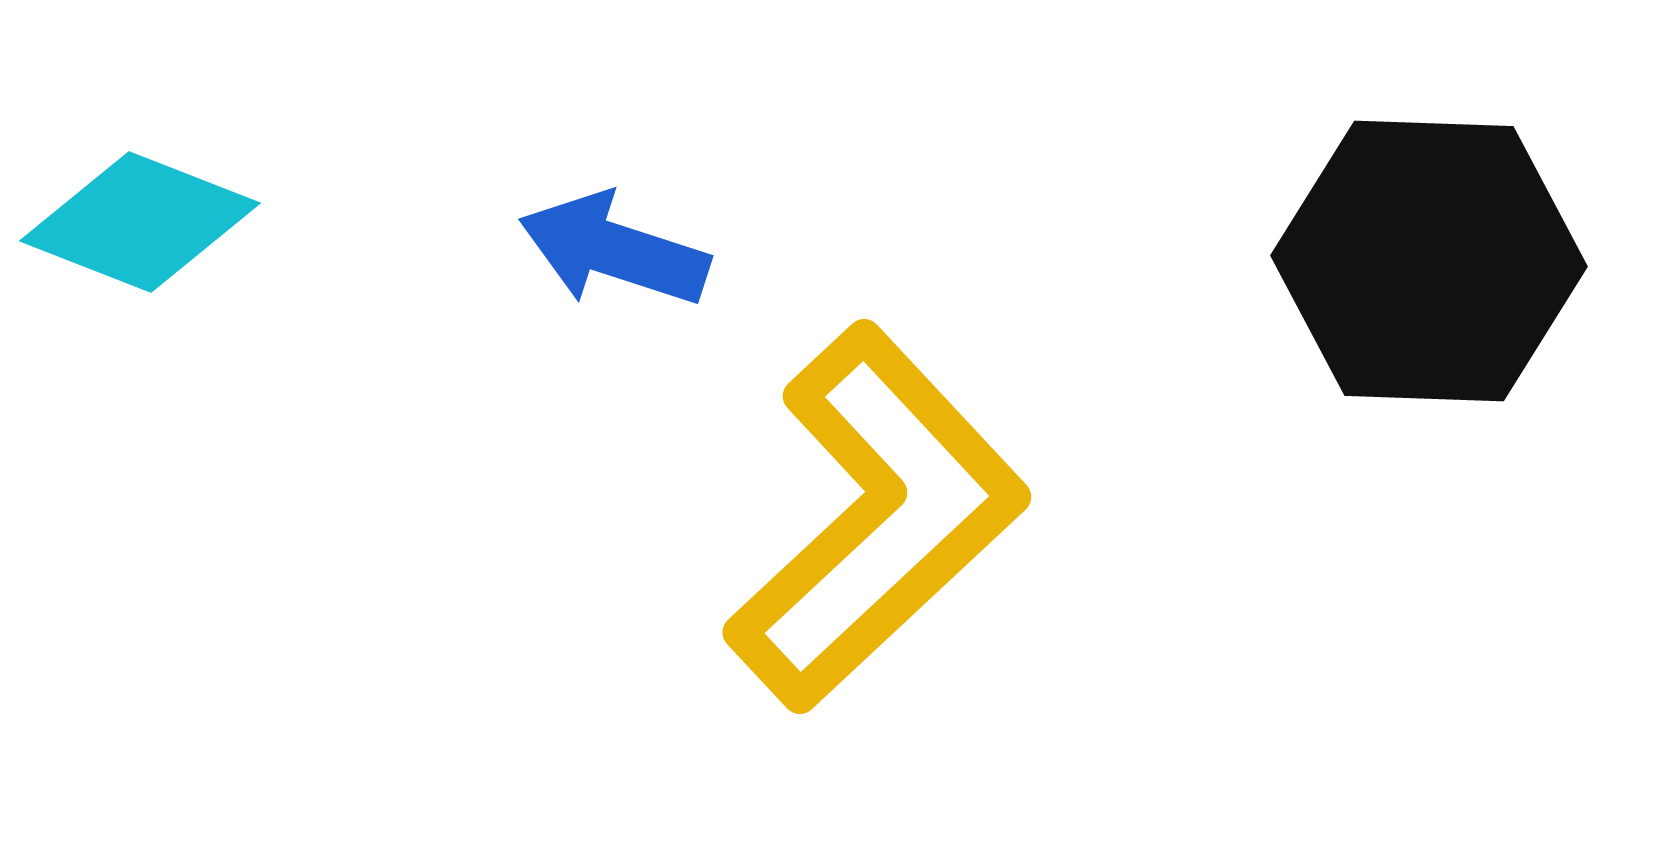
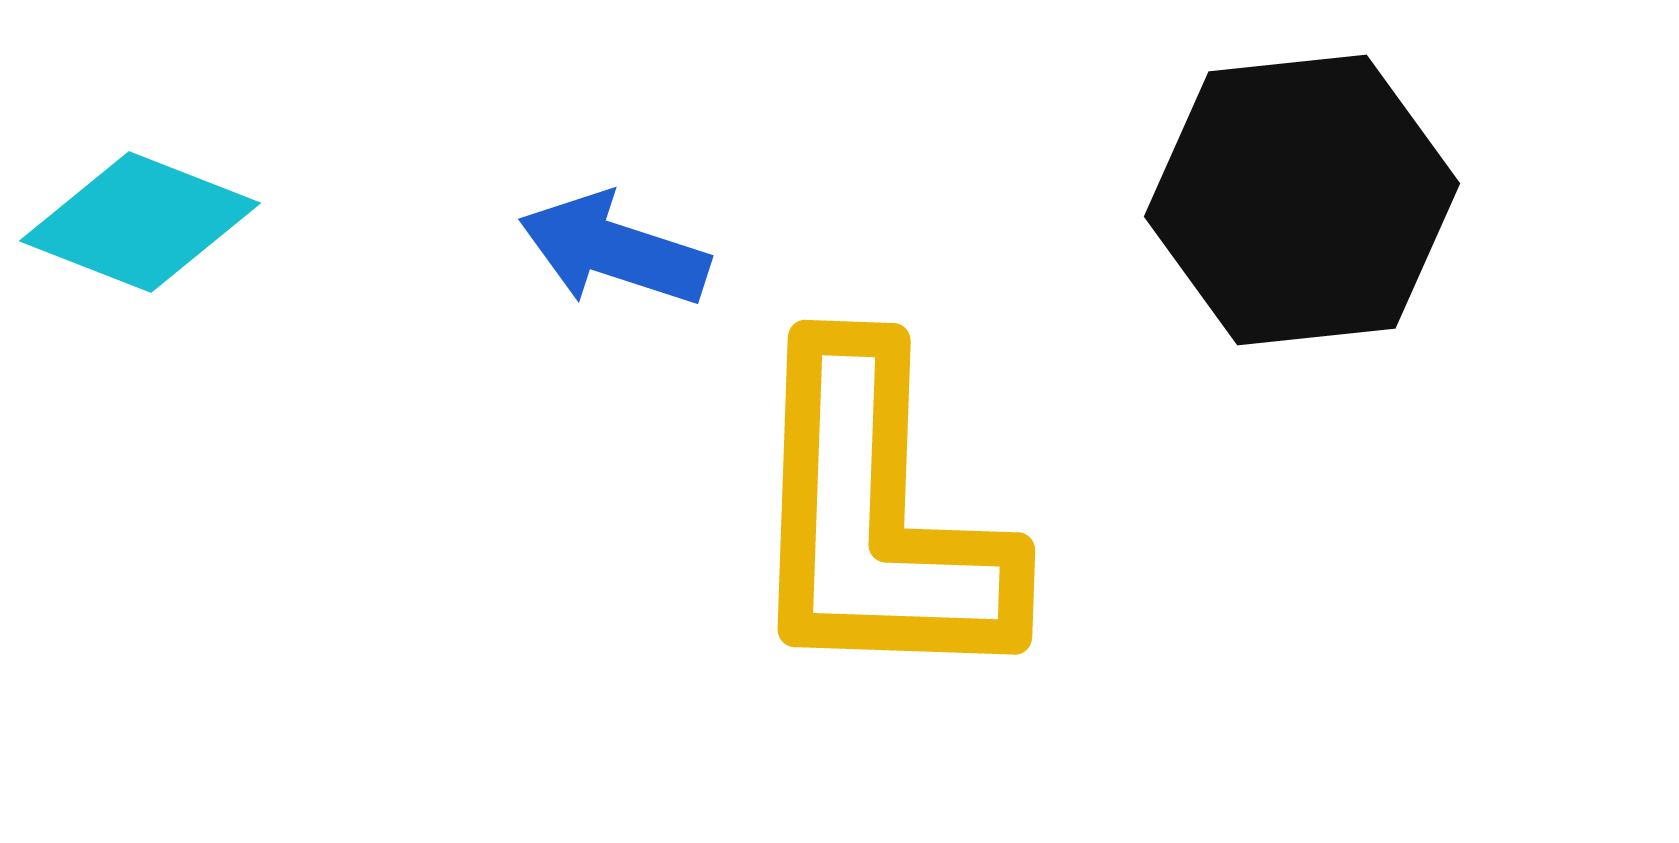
black hexagon: moved 127 px left, 61 px up; rotated 8 degrees counterclockwise
yellow L-shape: rotated 135 degrees clockwise
